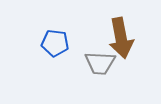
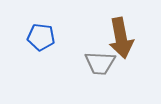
blue pentagon: moved 14 px left, 6 px up
